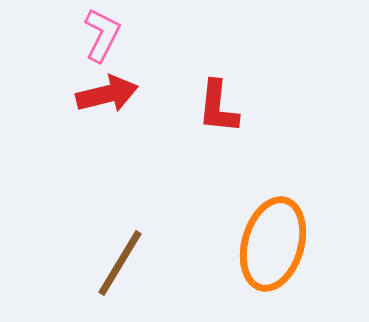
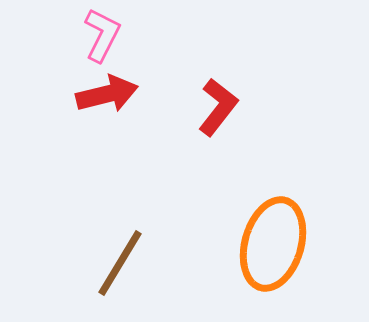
red L-shape: rotated 148 degrees counterclockwise
